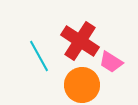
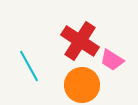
cyan line: moved 10 px left, 10 px down
pink trapezoid: moved 1 px right, 2 px up
